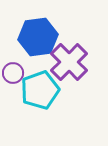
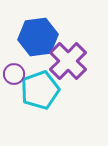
purple cross: moved 1 px left, 1 px up
purple circle: moved 1 px right, 1 px down
